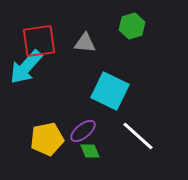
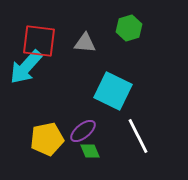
green hexagon: moved 3 px left, 2 px down
red square: rotated 15 degrees clockwise
cyan square: moved 3 px right
white line: rotated 21 degrees clockwise
